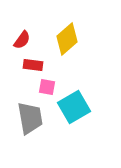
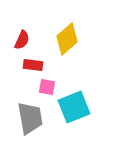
red semicircle: rotated 12 degrees counterclockwise
cyan square: rotated 8 degrees clockwise
